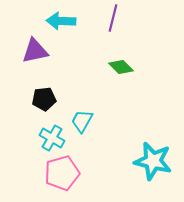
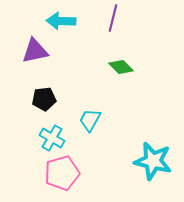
cyan trapezoid: moved 8 px right, 1 px up
